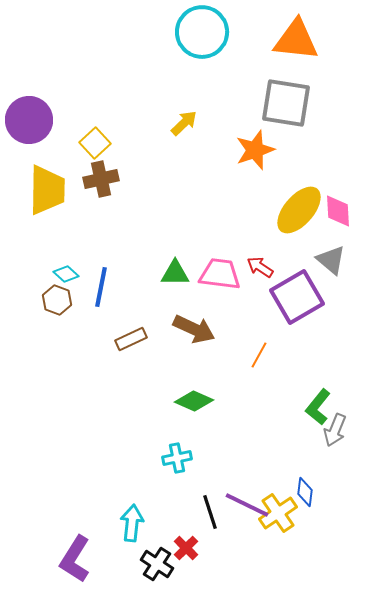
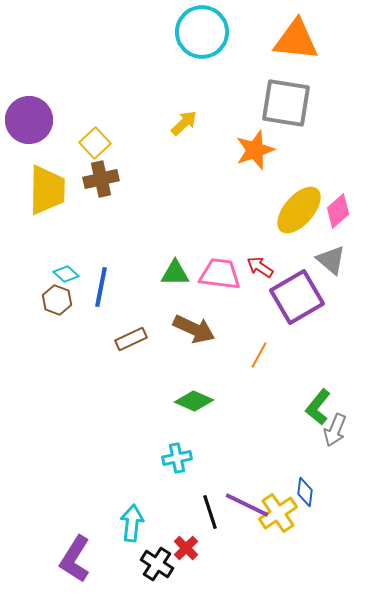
pink diamond: rotated 52 degrees clockwise
